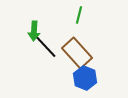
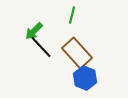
green line: moved 7 px left
green arrow: rotated 42 degrees clockwise
black line: moved 5 px left
